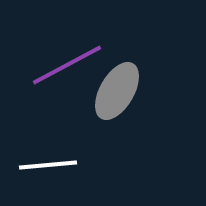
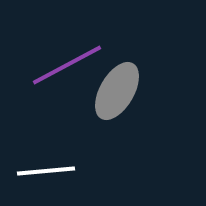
white line: moved 2 px left, 6 px down
